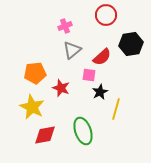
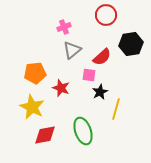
pink cross: moved 1 px left, 1 px down
